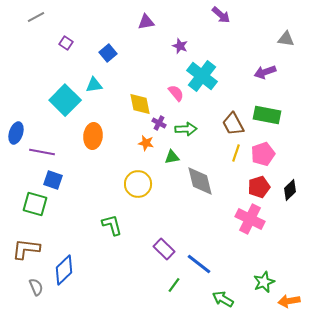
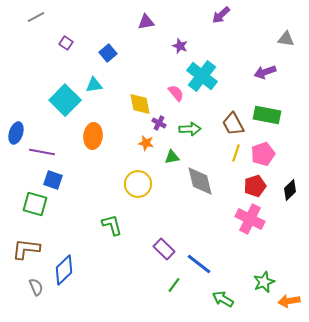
purple arrow at (221, 15): rotated 96 degrees clockwise
green arrow at (186, 129): moved 4 px right
red pentagon at (259, 187): moved 4 px left, 1 px up
